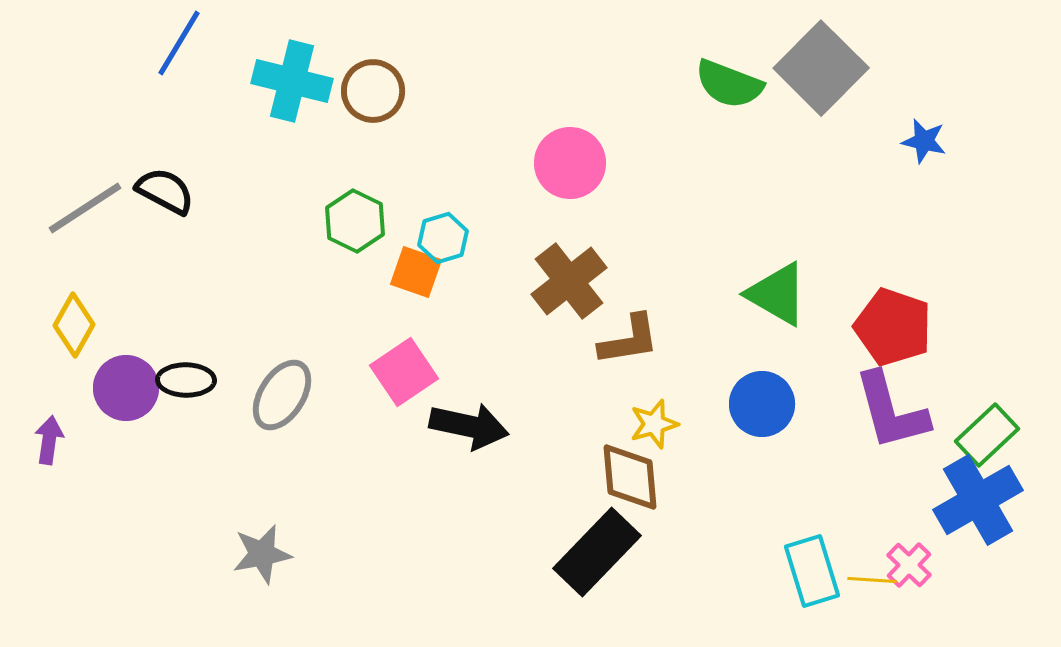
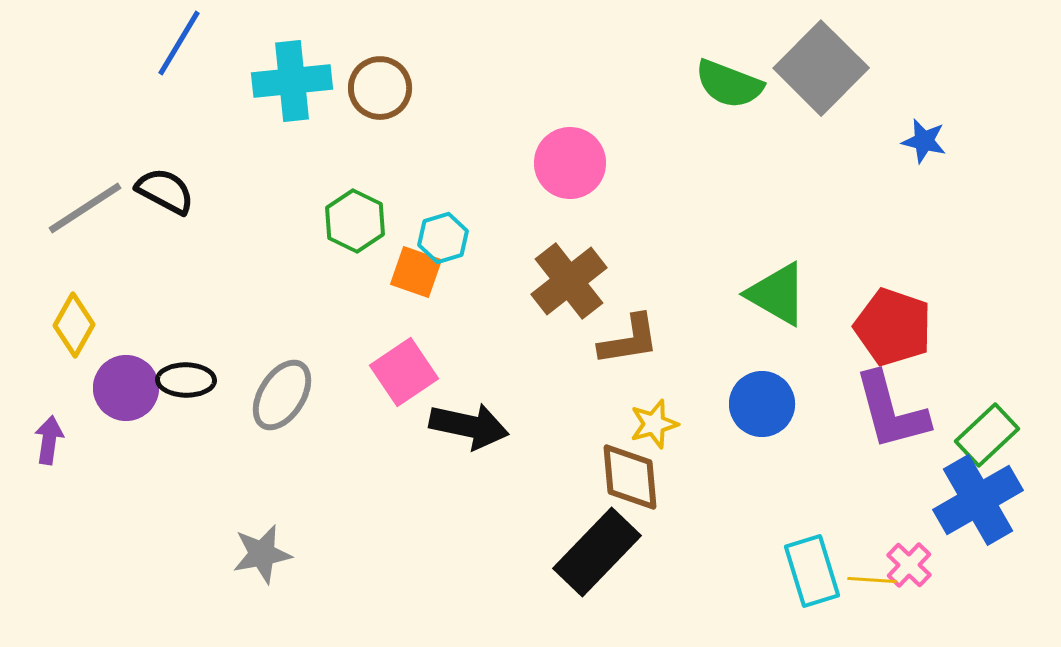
cyan cross: rotated 20 degrees counterclockwise
brown circle: moved 7 px right, 3 px up
